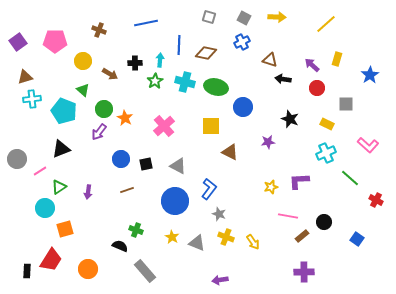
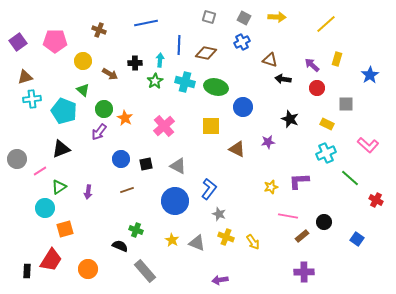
brown triangle at (230, 152): moved 7 px right, 3 px up
yellow star at (172, 237): moved 3 px down
